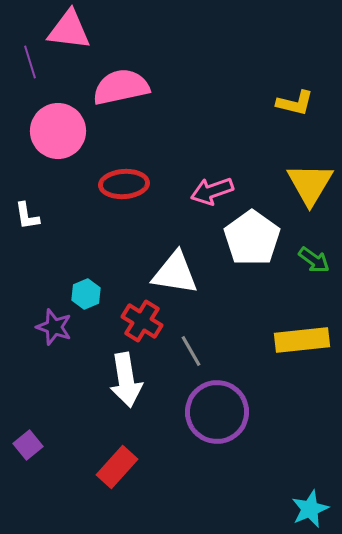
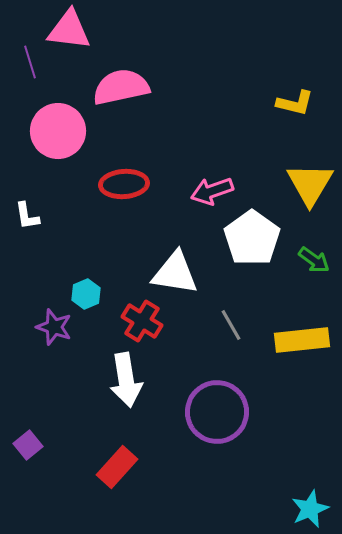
gray line: moved 40 px right, 26 px up
